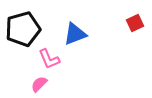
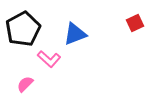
black pentagon: rotated 12 degrees counterclockwise
pink L-shape: rotated 25 degrees counterclockwise
pink semicircle: moved 14 px left
